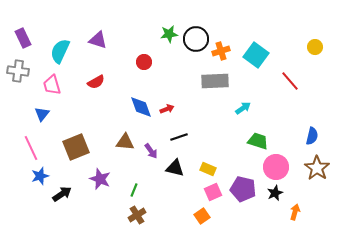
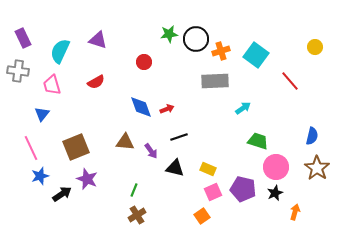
purple star: moved 13 px left
